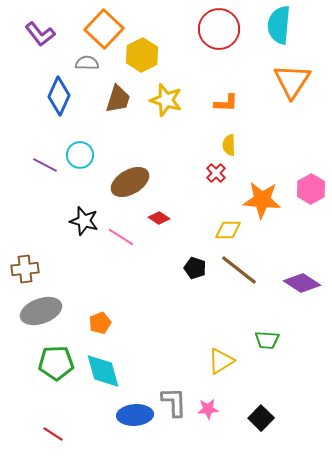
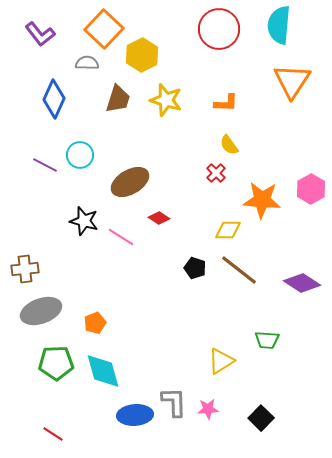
blue diamond: moved 5 px left, 3 px down
yellow semicircle: rotated 35 degrees counterclockwise
orange pentagon: moved 5 px left
